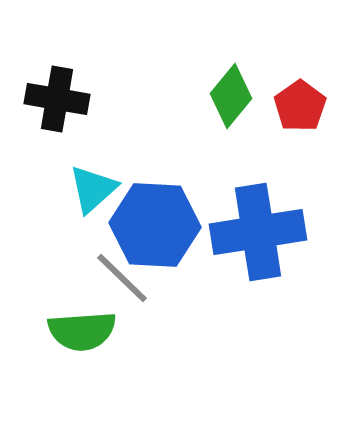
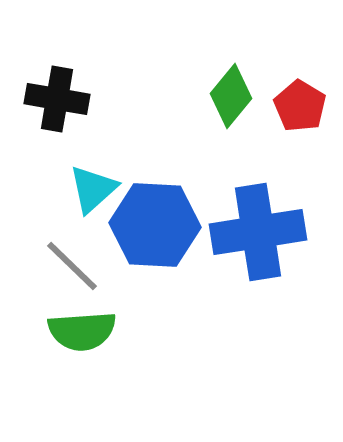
red pentagon: rotated 6 degrees counterclockwise
gray line: moved 50 px left, 12 px up
